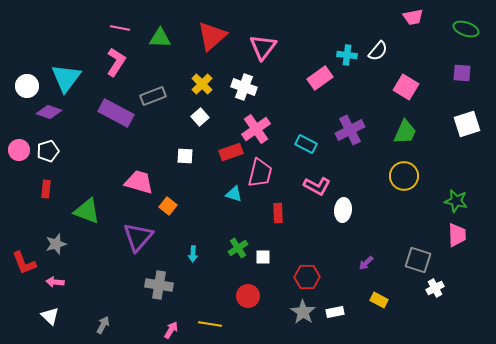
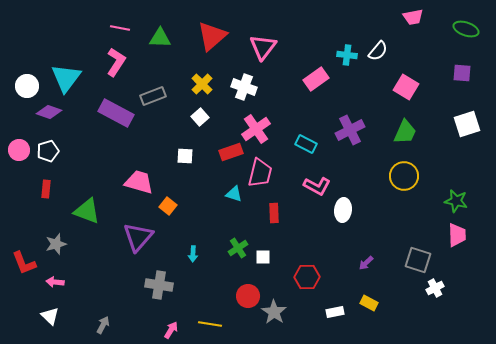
pink rectangle at (320, 78): moved 4 px left, 1 px down
red rectangle at (278, 213): moved 4 px left
yellow rectangle at (379, 300): moved 10 px left, 3 px down
gray star at (303, 312): moved 29 px left
